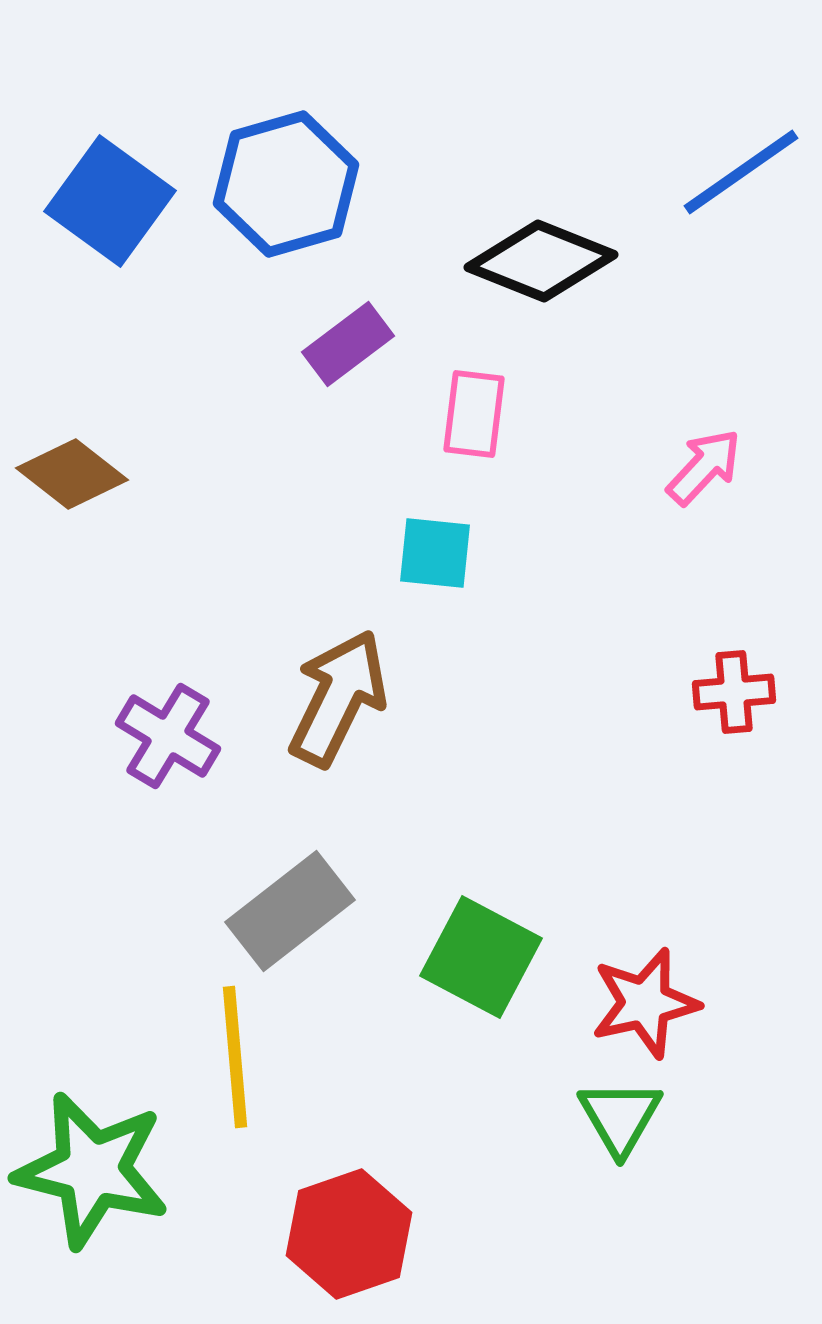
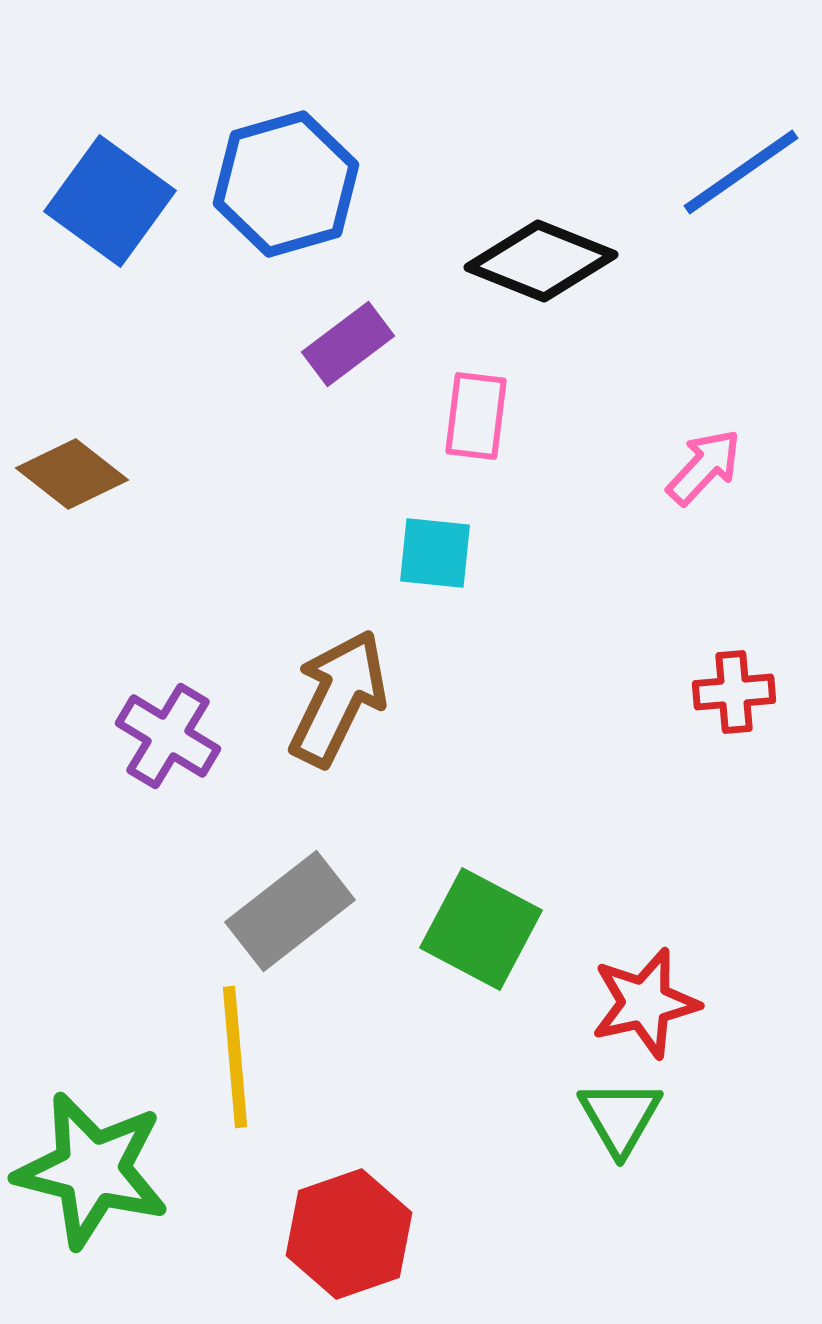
pink rectangle: moved 2 px right, 2 px down
green square: moved 28 px up
